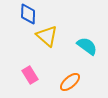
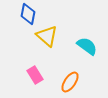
blue diamond: rotated 10 degrees clockwise
pink rectangle: moved 5 px right
orange ellipse: rotated 15 degrees counterclockwise
